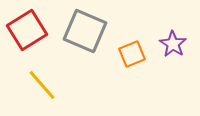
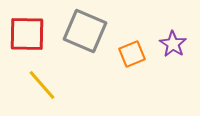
red square: moved 4 px down; rotated 33 degrees clockwise
